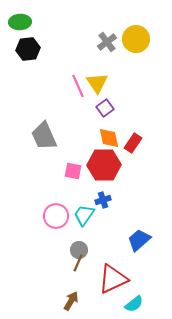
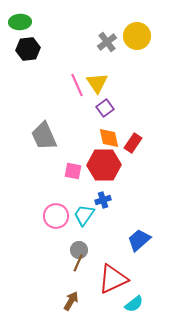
yellow circle: moved 1 px right, 3 px up
pink line: moved 1 px left, 1 px up
